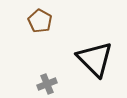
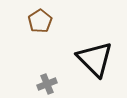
brown pentagon: rotated 10 degrees clockwise
